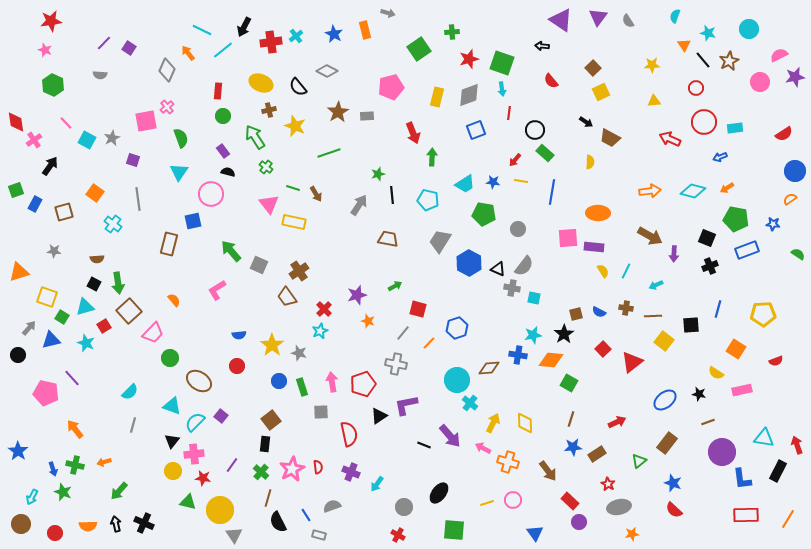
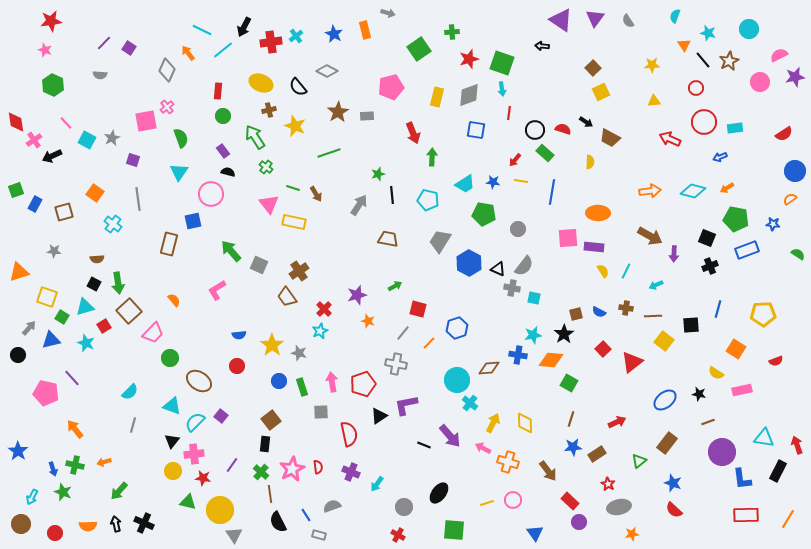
purple triangle at (598, 17): moved 3 px left, 1 px down
red semicircle at (551, 81): moved 12 px right, 48 px down; rotated 147 degrees clockwise
blue square at (476, 130): rotated 30 degrees clockwise
black arrow at (50, 166): moved 2 px right, 10 px up; rotated 150 degrees counterclockwise
brown line at (268, 498): moved 2 px right, 4 px up; rotated 24 degrees counterclockwise
